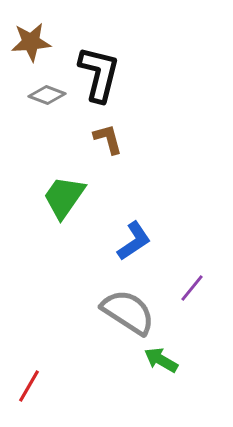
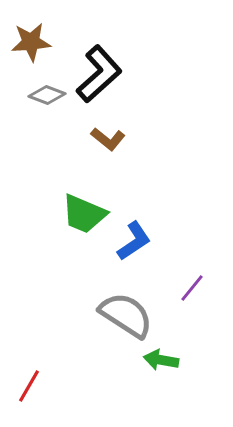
black L-shape: rotated 34 degrees clockwise
brown L-shape: rotated 144 degrees clockwise
green trapezoid: moved 20 px right, 17 px down; rotated 102 degrees counterclockwise
gray semicircle: moved 2 px left, 3 px down
green arrow: rotated 20 degrees counterclockwise
